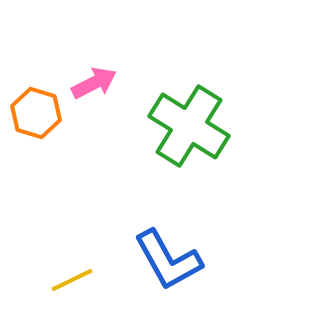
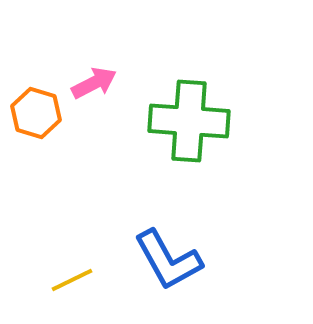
green cross: moved 5 px up; rotated 28 degrees counterclockwise
